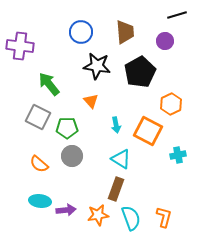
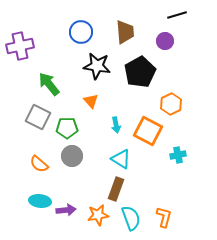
purple cross: rotated 20 degrees counterclockwise
